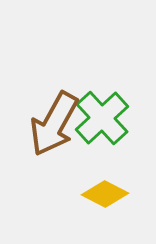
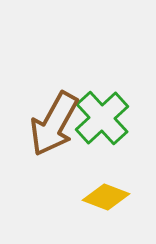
yellow diamond: moved 1 px right, 3 px down; rotated 6 degrees counterclockwise
